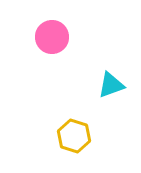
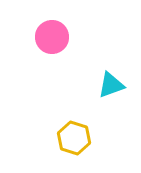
yellow hexagon: moved 2 px down
